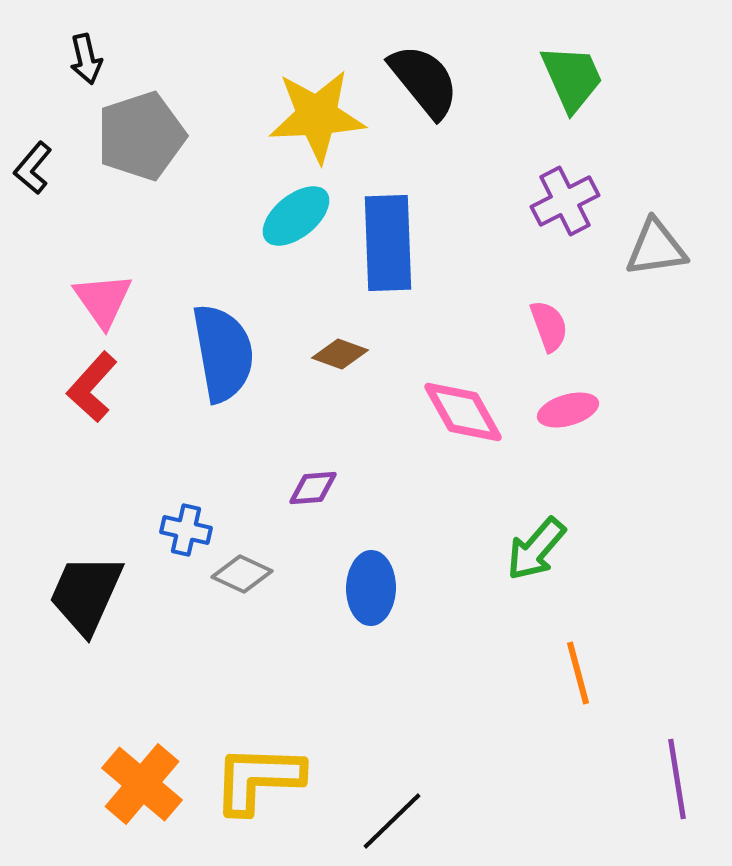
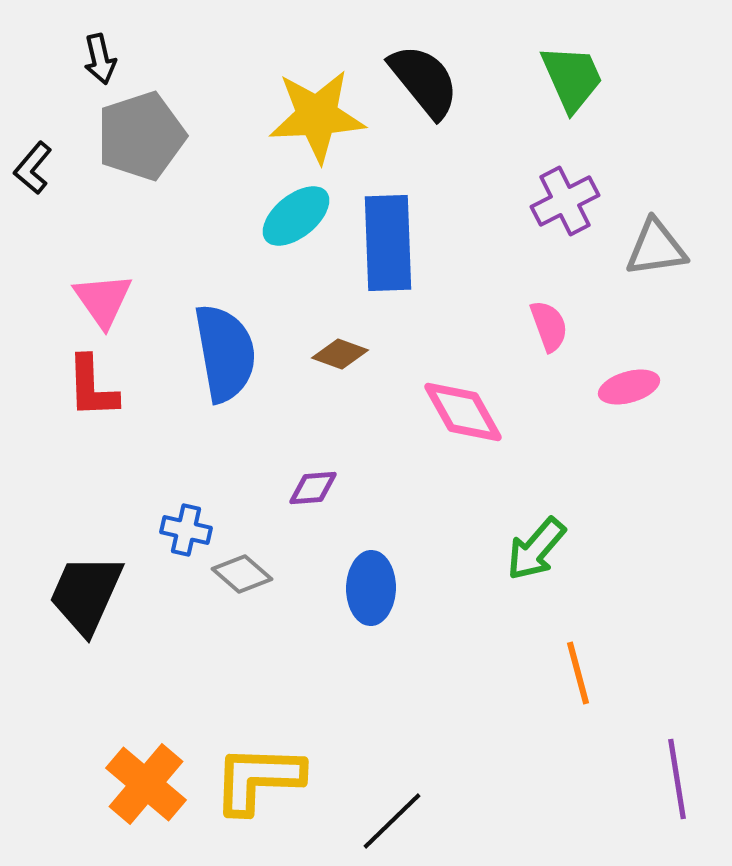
black arrow: moved 14 px right
blue semicircle: moved 2 px right
red L-shape: rotated 44 degrees counterclockwise
pink ellipse: moved 61 px right, 23 px up
gray diamond: rotated 16 degrees clockwise
orange cross: moved 4 px right
